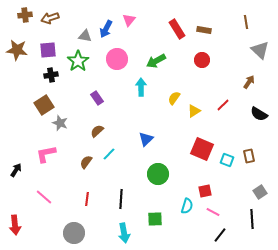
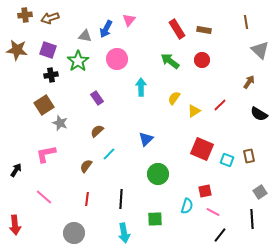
purple square at (48, 50): rotated 24 degrees clockwise
green arrow at (156, 61): moved 14 px right; rotated 66 degrees clockwise
red line at (223, 105): moved 3 px left
brown semicircle at (86, 162): moved 4 px down
